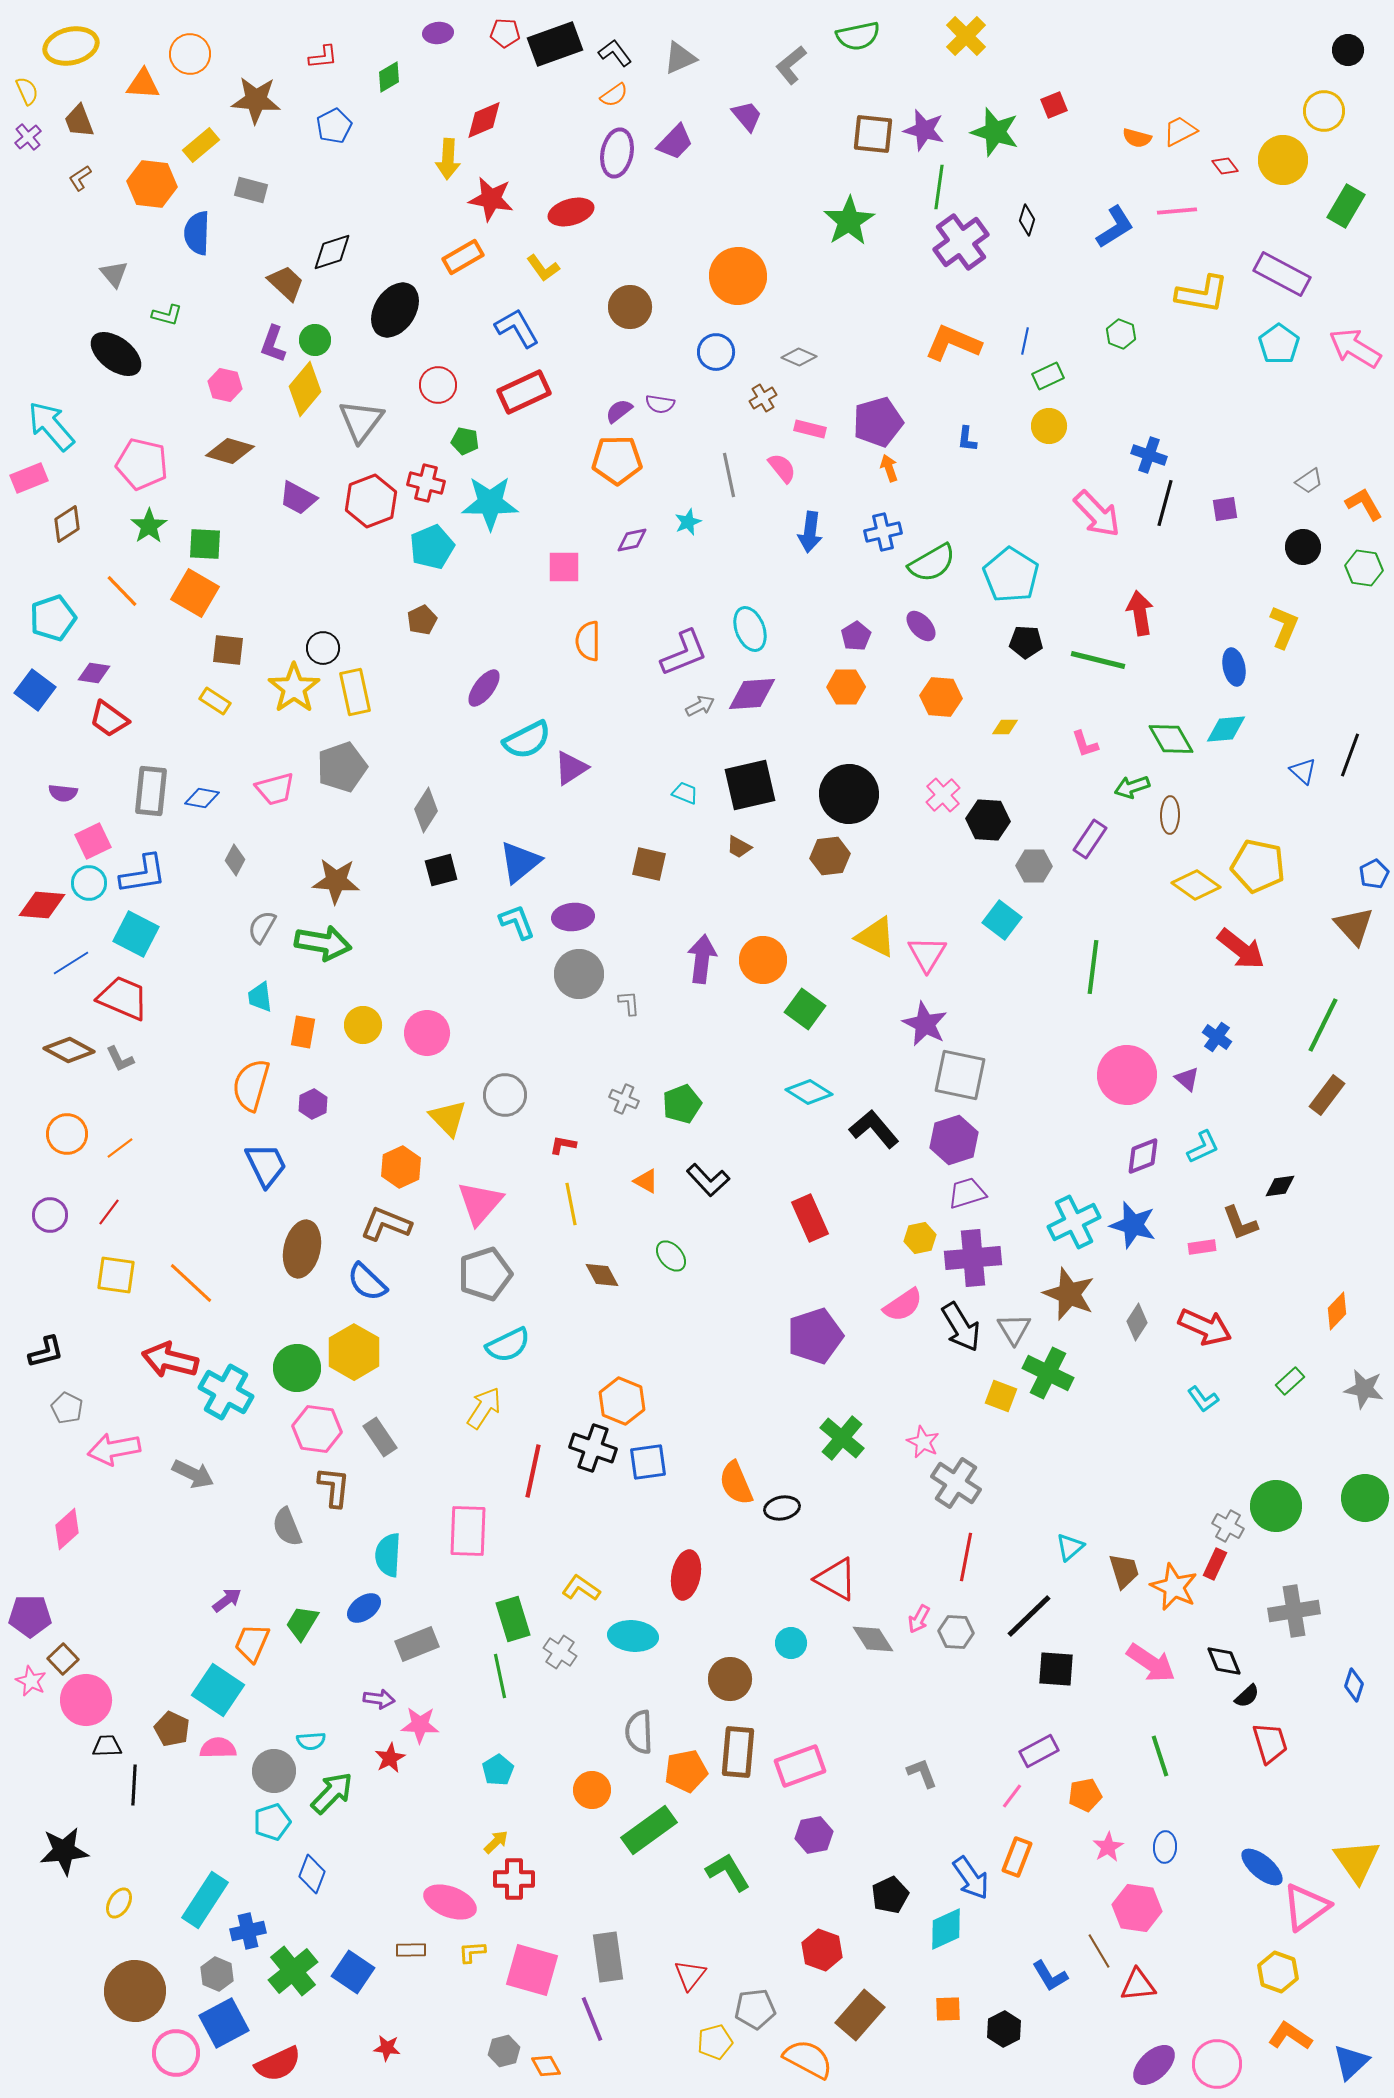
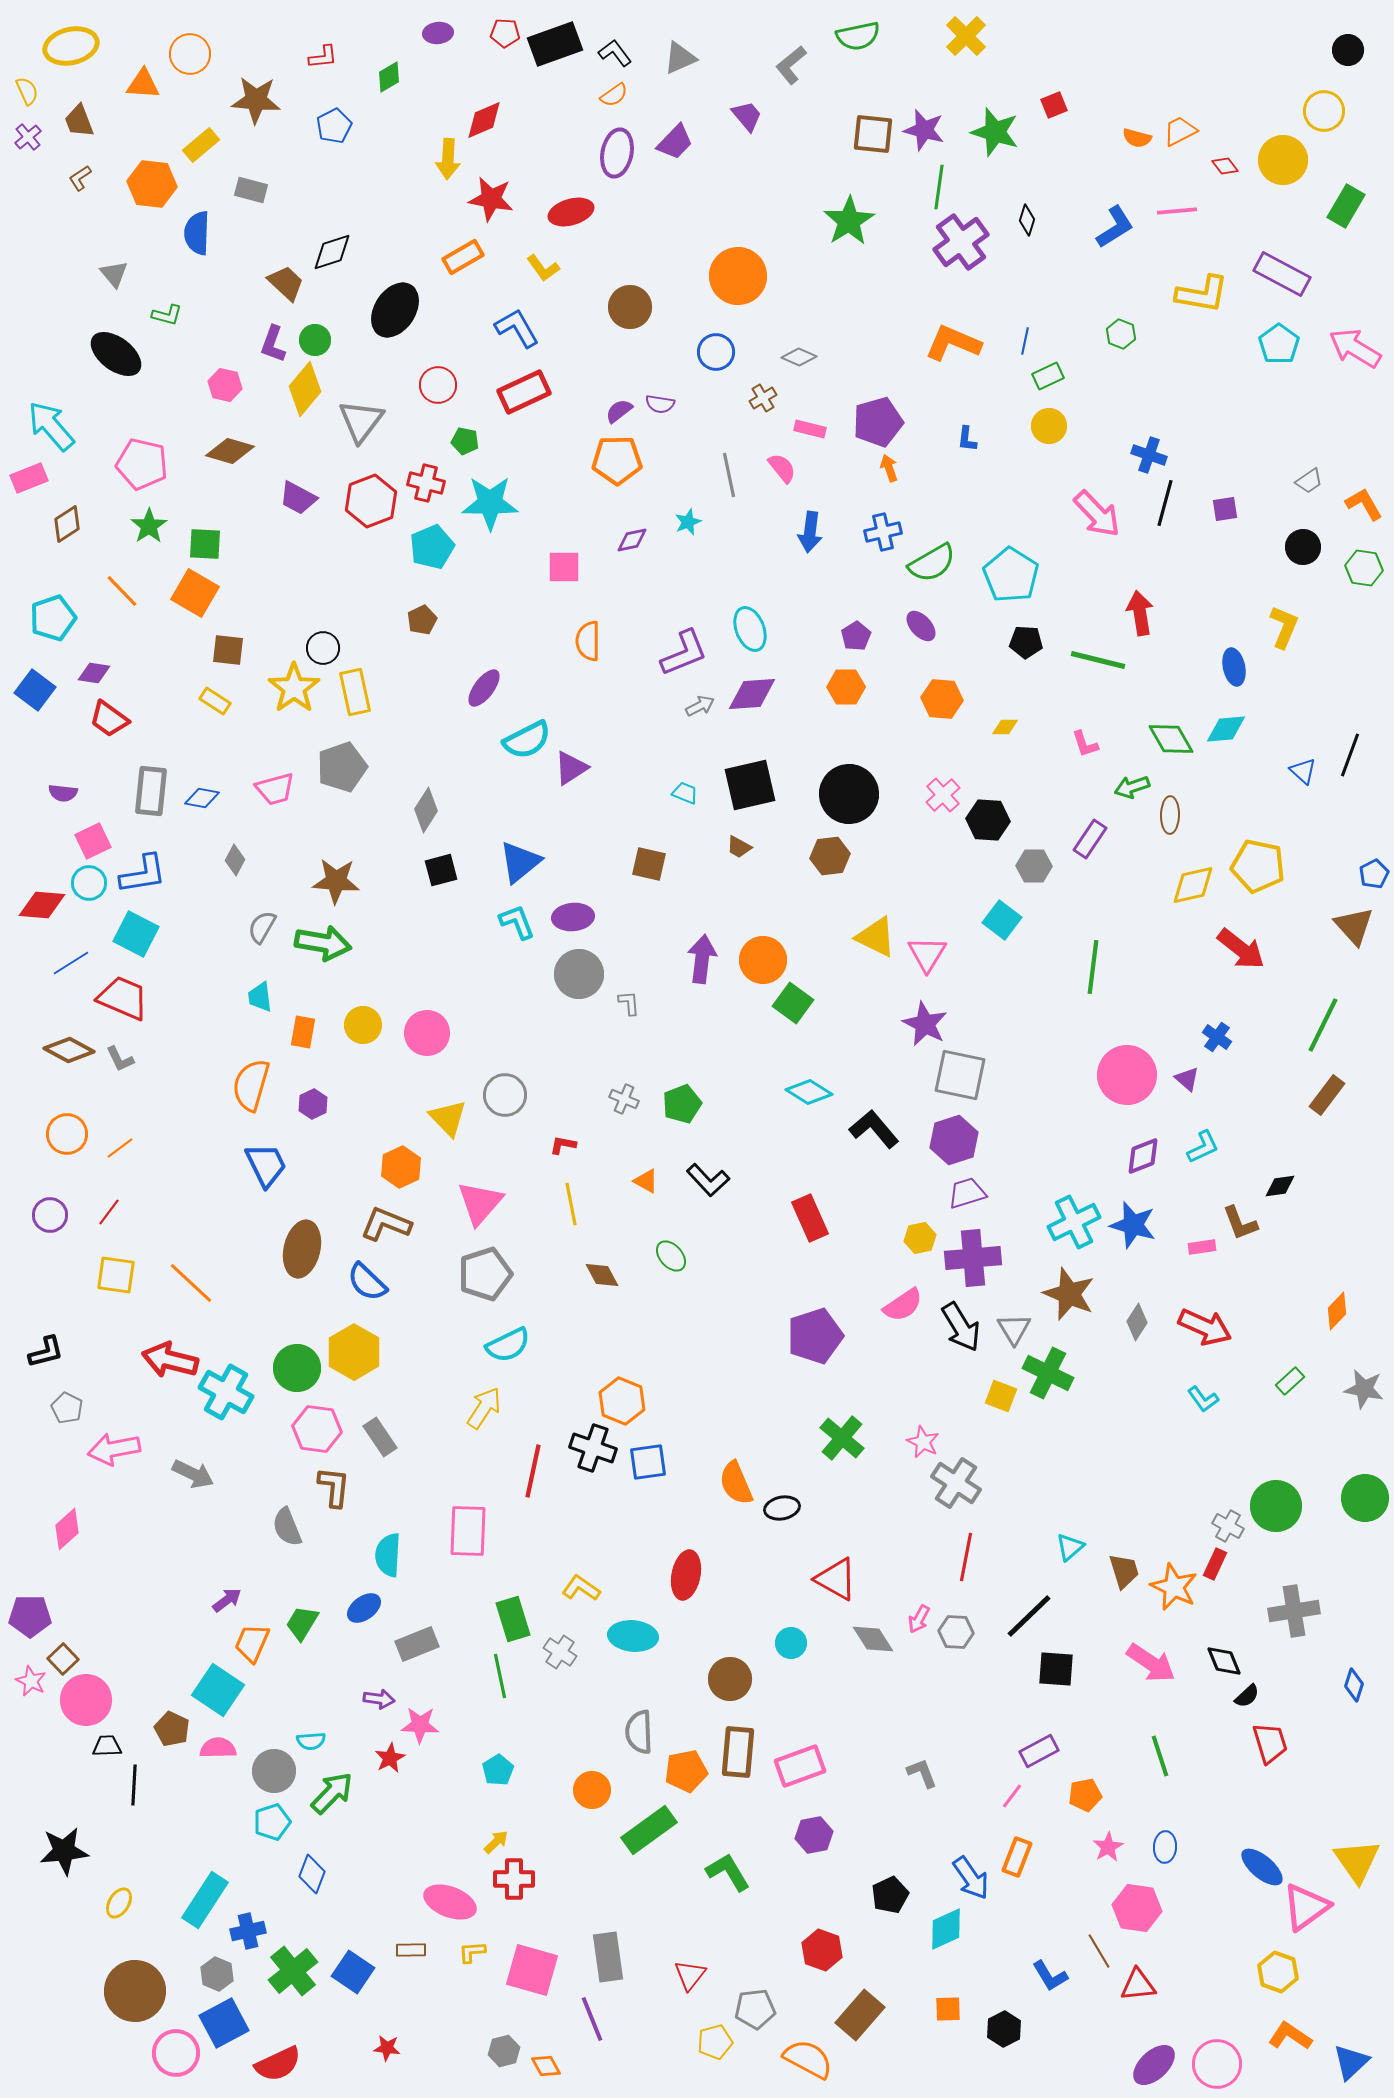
orange hexagon at (941, 697): moved 1 px right, 2 px down
yellow diamond at (1196, 885): moved 3 px left; rotated 48 degrees counterclockwise
green square at (805, 1009): moved 12 px left, 6 px up
